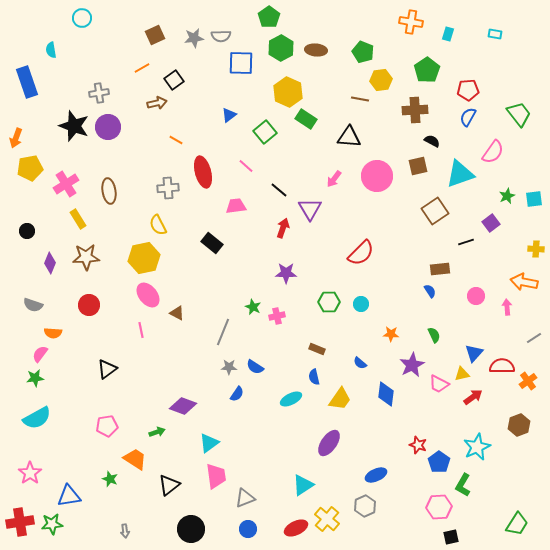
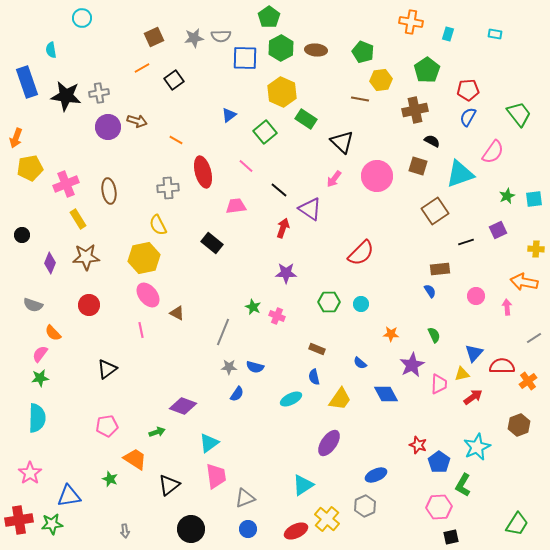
brown square at (155, 35): moved 1 px left, 2 px down
blue square at (241, 63): moved 4 px right, 5 px up
yellow hexagon at (288, 92): moved 6 px left
brown arrow at (157, 103): moved 20 px left, 18 px down; rotated 30 degrees clockwise
brown cross at (415, 110): rotated 10 degrees counterclockwise
black star at (74, 126): moved 8 px left, 30 px up; rotated 12 degrees counterclockwise
black triangle at (349, 137): moved 7 px left, 5 px down; rotated 40 degrees clockwise
brown square at (418, 166): rotated 30 degrees clockwise
pink cross at (66, 184): rotated 10 degrees clockwise
purple triangle at (310, 209): rotated 25 degrees counterclockwise
purple square at (491, 223): moved 7 px right, 7 px down; rotated 12 degrees clockwise
black circle at (27, 231): moved 5 px left, 4 px down
pink cross at (277, 316): rotated 35 degrees clockwise
orange semicircle at (53, 333): rotated 42 degrees clockwise
blue semicircle at (255, 367): rotated 18 degrees counterclockwise
green star at (35, 378): moved 5 px right
pink trapezoid at (439, 384): rotated 115 degrees counterclockwise
blue diamond at (386, 394): rotated 35 degrees counterclockwise
cyan semicircle at (37, 418): rotated 60 degrees counterclockwise
red cross at (20, 522): moved 1 px left, 2 px up
red ellipse at (296, 528): moved 3 px down
